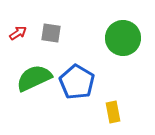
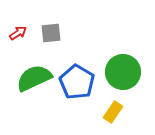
gray square: rotated 15 degrees counterclockwise
green circle: moved 34 px down
yellow rectangle: rotated 45 degrees clockwise
